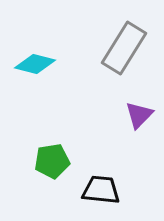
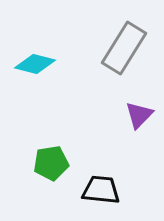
green pentagon: moved 1 px left, 2 px down
